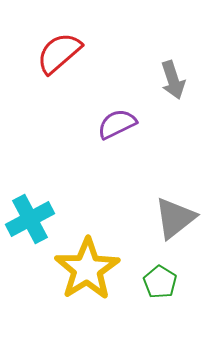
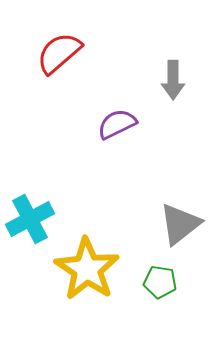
gray arrow: rotated 18 degrees clockwise
gray triangle: moved 5 px right, 6 px down
yellow star: rotated 6 degrees counterclockwise
green pentagon: rotated 24 degrees counterclockwise
